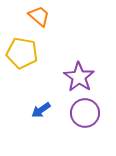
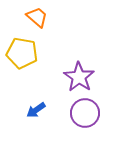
orange trapezoid: moved 2 px left, 1 px down
blue arrow: moved 5 px left
